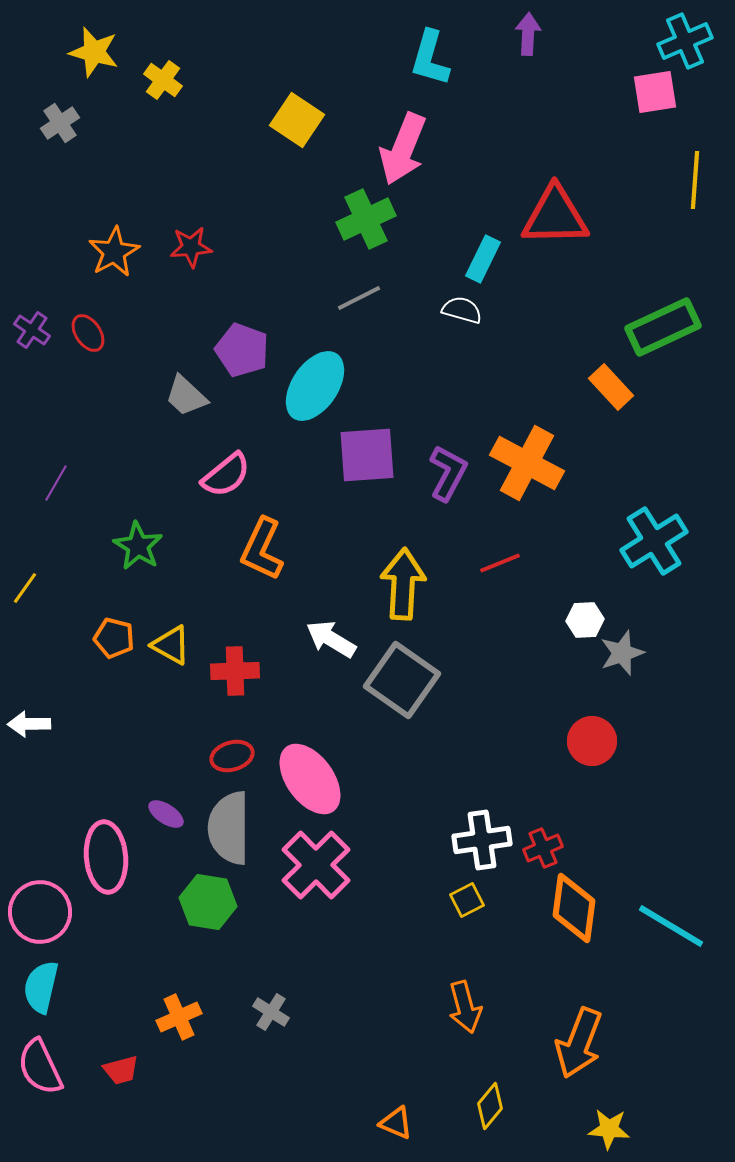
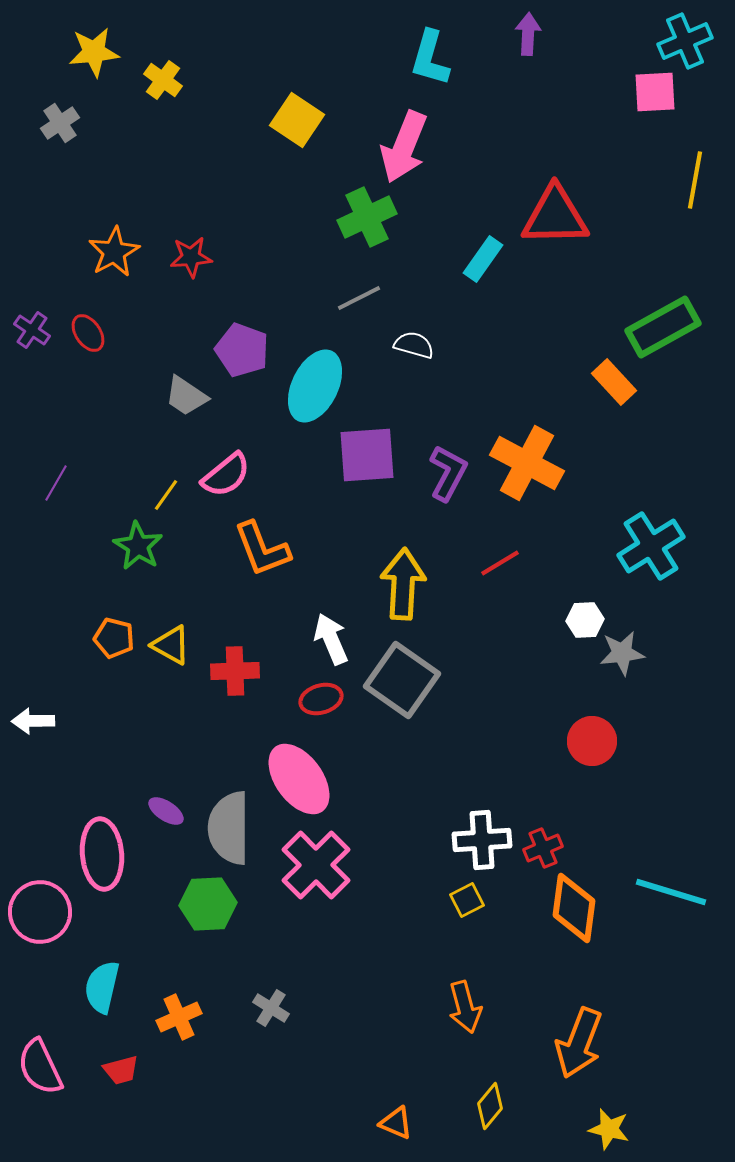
yellow star at (94, 52): rotated 21 degrees counterclockwise
pink square at (655, 92): rotated 6 degrees clockwise
pink arrow at (403, 149): moved 1 px right, 2 px up
yellow line at (695, 180): rotated 6 degrees clockwise
green cross at (366, 219): moved 1 px right, 2 px up
red star at (191, 247): moved 10 px down
cyan rectangle at (483, 259): rotated 9 degrees clockwise
white semicircle at (462, 310): moved 48 px left, 35 px down
green rectangle at (663, 327): rotated 4 degrees counterclockwise
cyan ellipse at (315, 386): rotated 8 degrees counterclockwise
orange rectangle at (611, 387): moved 3 px right, 5 px up
gray trapezoid at (186, 396): rotated 9 degrees counterclockwise
cyan cross at (654, 541): moved 3 px left, 5 px down
orange L-shape at (262, 549): rotated 46 degrees counterclockwise
red line at (500, 563): rotated 9 degrees counterclockwise
yellow line at (25, 588): moved 141 px right, 93 px up
white arrow at (331, 639): rotated 36 degrees clockwise
gray star at (622, 653): rotated 12 degrees clockwise
white arrow at (29, 724): moved 4 px right, 3 px up
red ellipse at (232, 756): moved 89 px right, 57 px up
pink ellipse at (310, 779): moved 11 px left
purple ellipse at (166, 814): moved 3 px up
white cross at (482, 840): rotated 4 degrees clockwise
pink ellipse at (106, 857): moved 4 px left, 3 px up
green hexagon at (208, 902): moved 2 px down; rotated 12 degrees counterclockwise
cyan line at (671, 926): moved 34 px up; rotated 14 degrees counterclockwise
cyan semicircle at (41, 987): moved 61 px right
gray cross at (271, 1012): moved 4 px up
yellow star at (609, 1129): rotated 9 degrees clockwise
